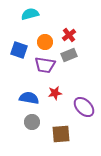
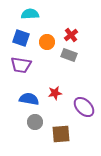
cyan semicircle: rotated 12 degrees clockwise
red cross: moved 2 px right
orange circle: moved 2 px right
blue square: moved 2 px right, 12 px up
gray rectangle: rotated 42 degrees clockwise
purple trapezoid: moved 24 px left
blue semicircle: moved 1 px down
gray circle: moved 3 px right
